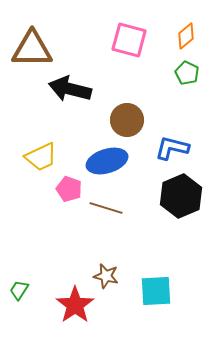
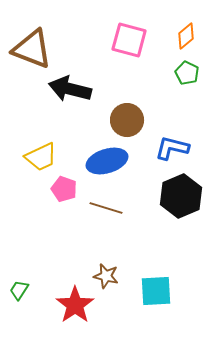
brown triangle: rotated 21 degrees clockwise
pink pentagon: moved 5 px left
